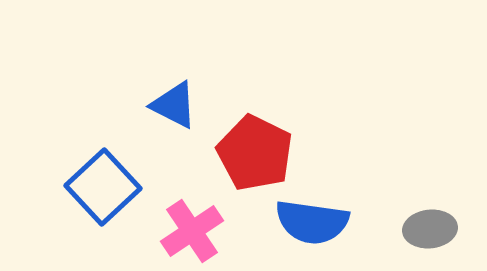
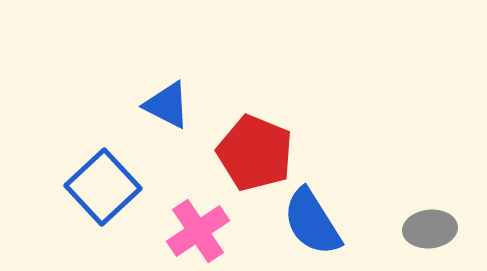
blue triangle: moved 7 px left
red pentagon: rotated 4 degrees counterclockwise
blue semicircle: rotated 50 degrees clockwise
pink cross: moved 6 px right
